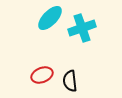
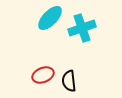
red ellipse: moved 1 px right
black semicircle: moved 1 px left
